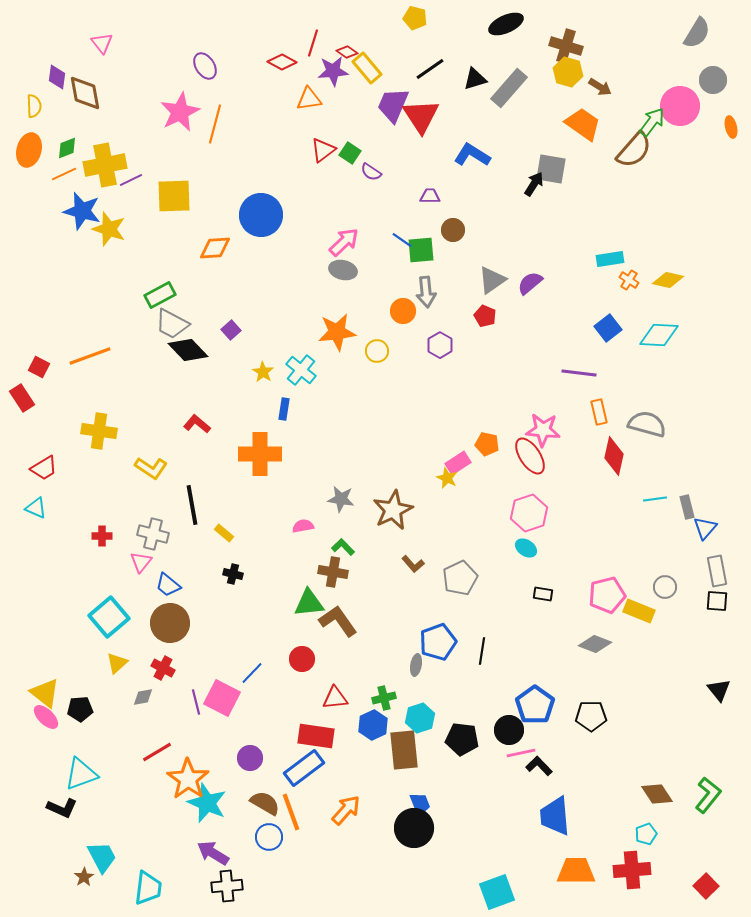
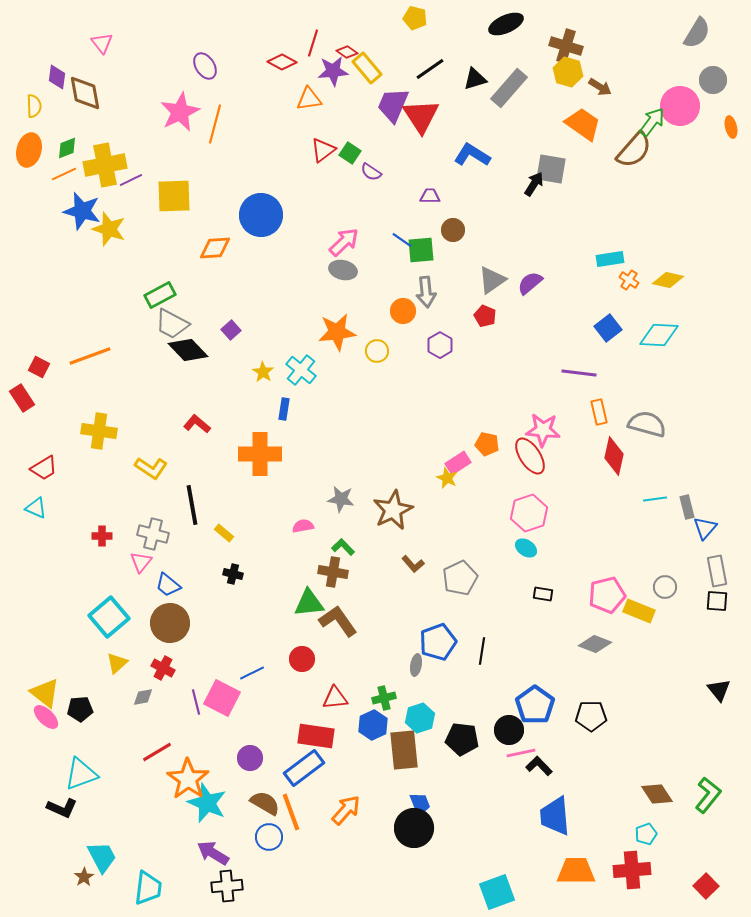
blue line at (252, 673): rotated 20 degrees clockwise
